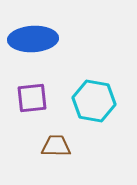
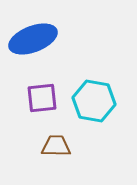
blue ellipse: rotated 18 degrees counterclockwise
purple square: moved 10 px right
